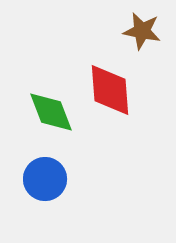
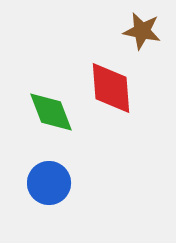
red diamond: moved 1 px right, 2 px up
blue circle: moved 4 px right, 4 px down
